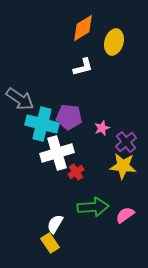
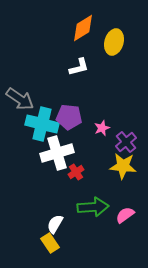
white L-shape: moved 4 px left
